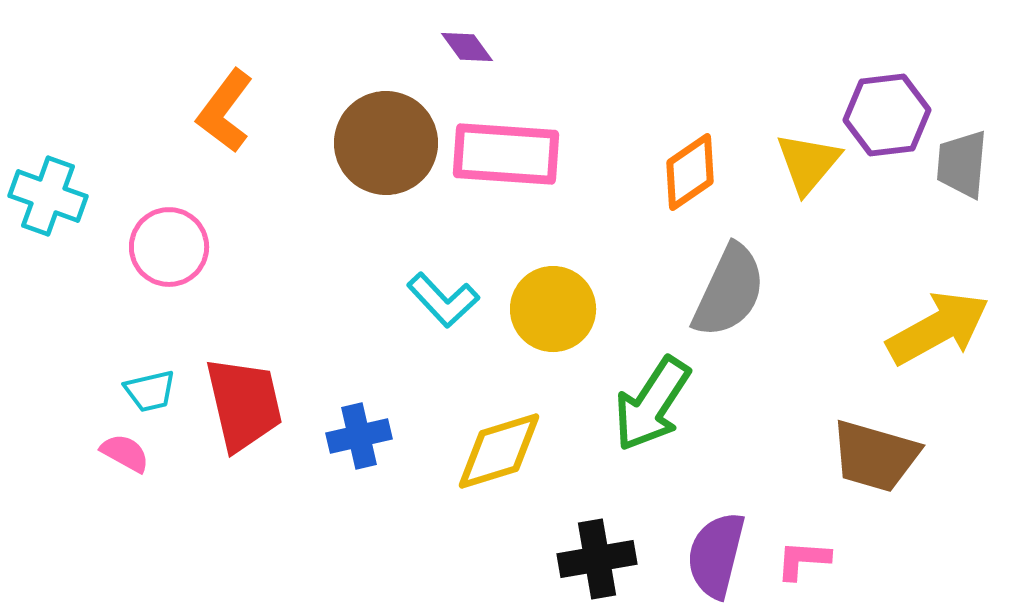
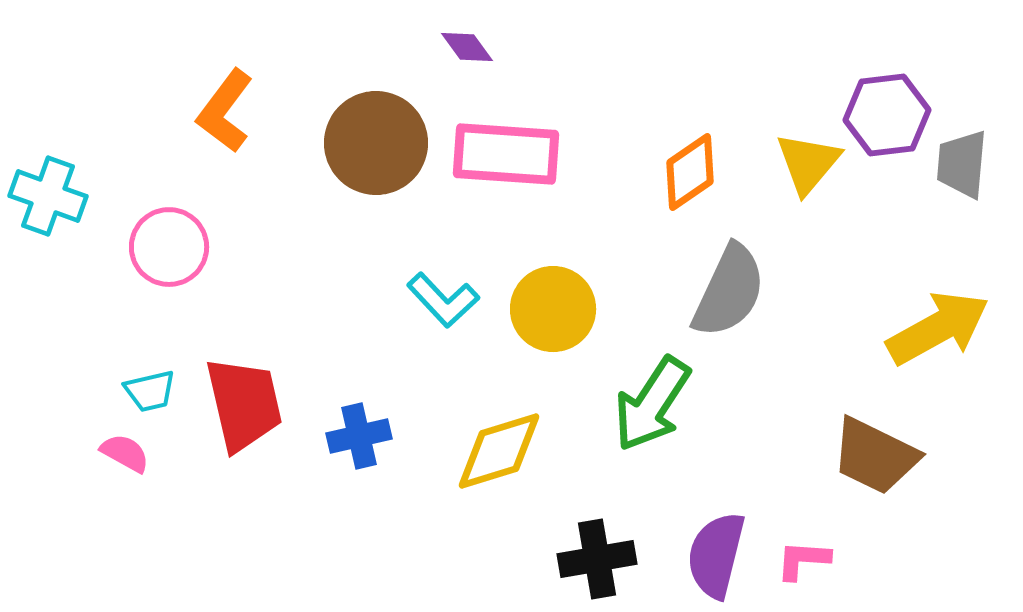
brown circle: moved 10 px left
brown trapezoid: rotated 10 degrees clockwise
